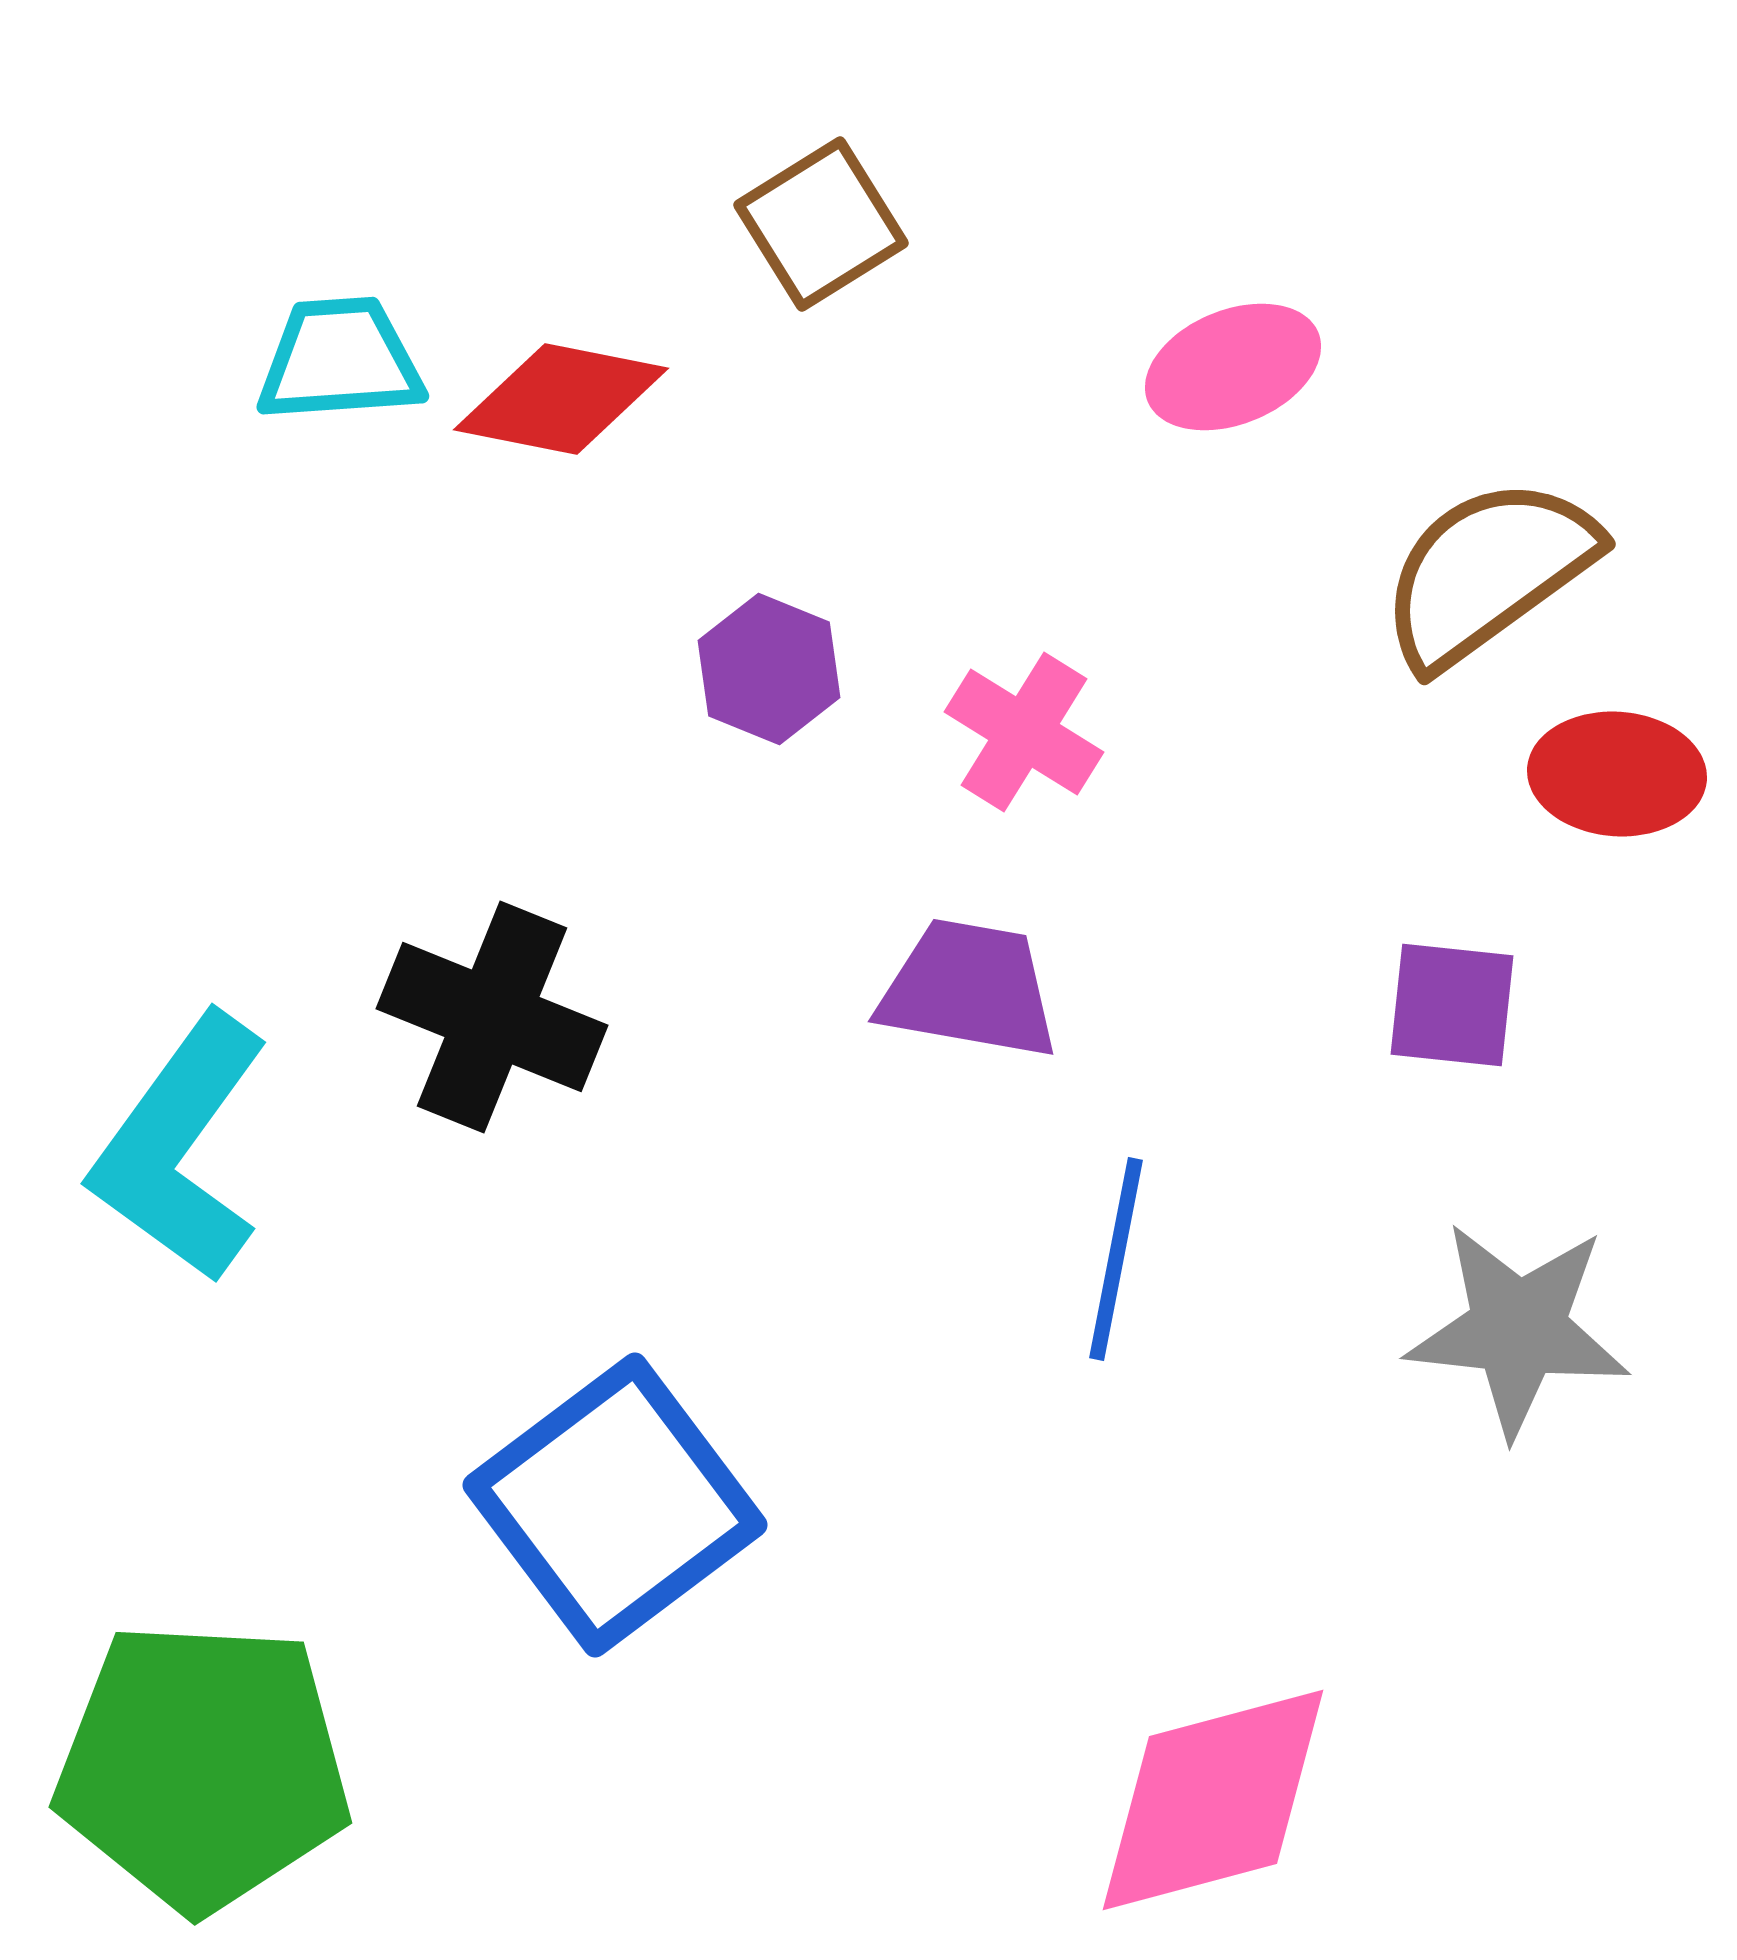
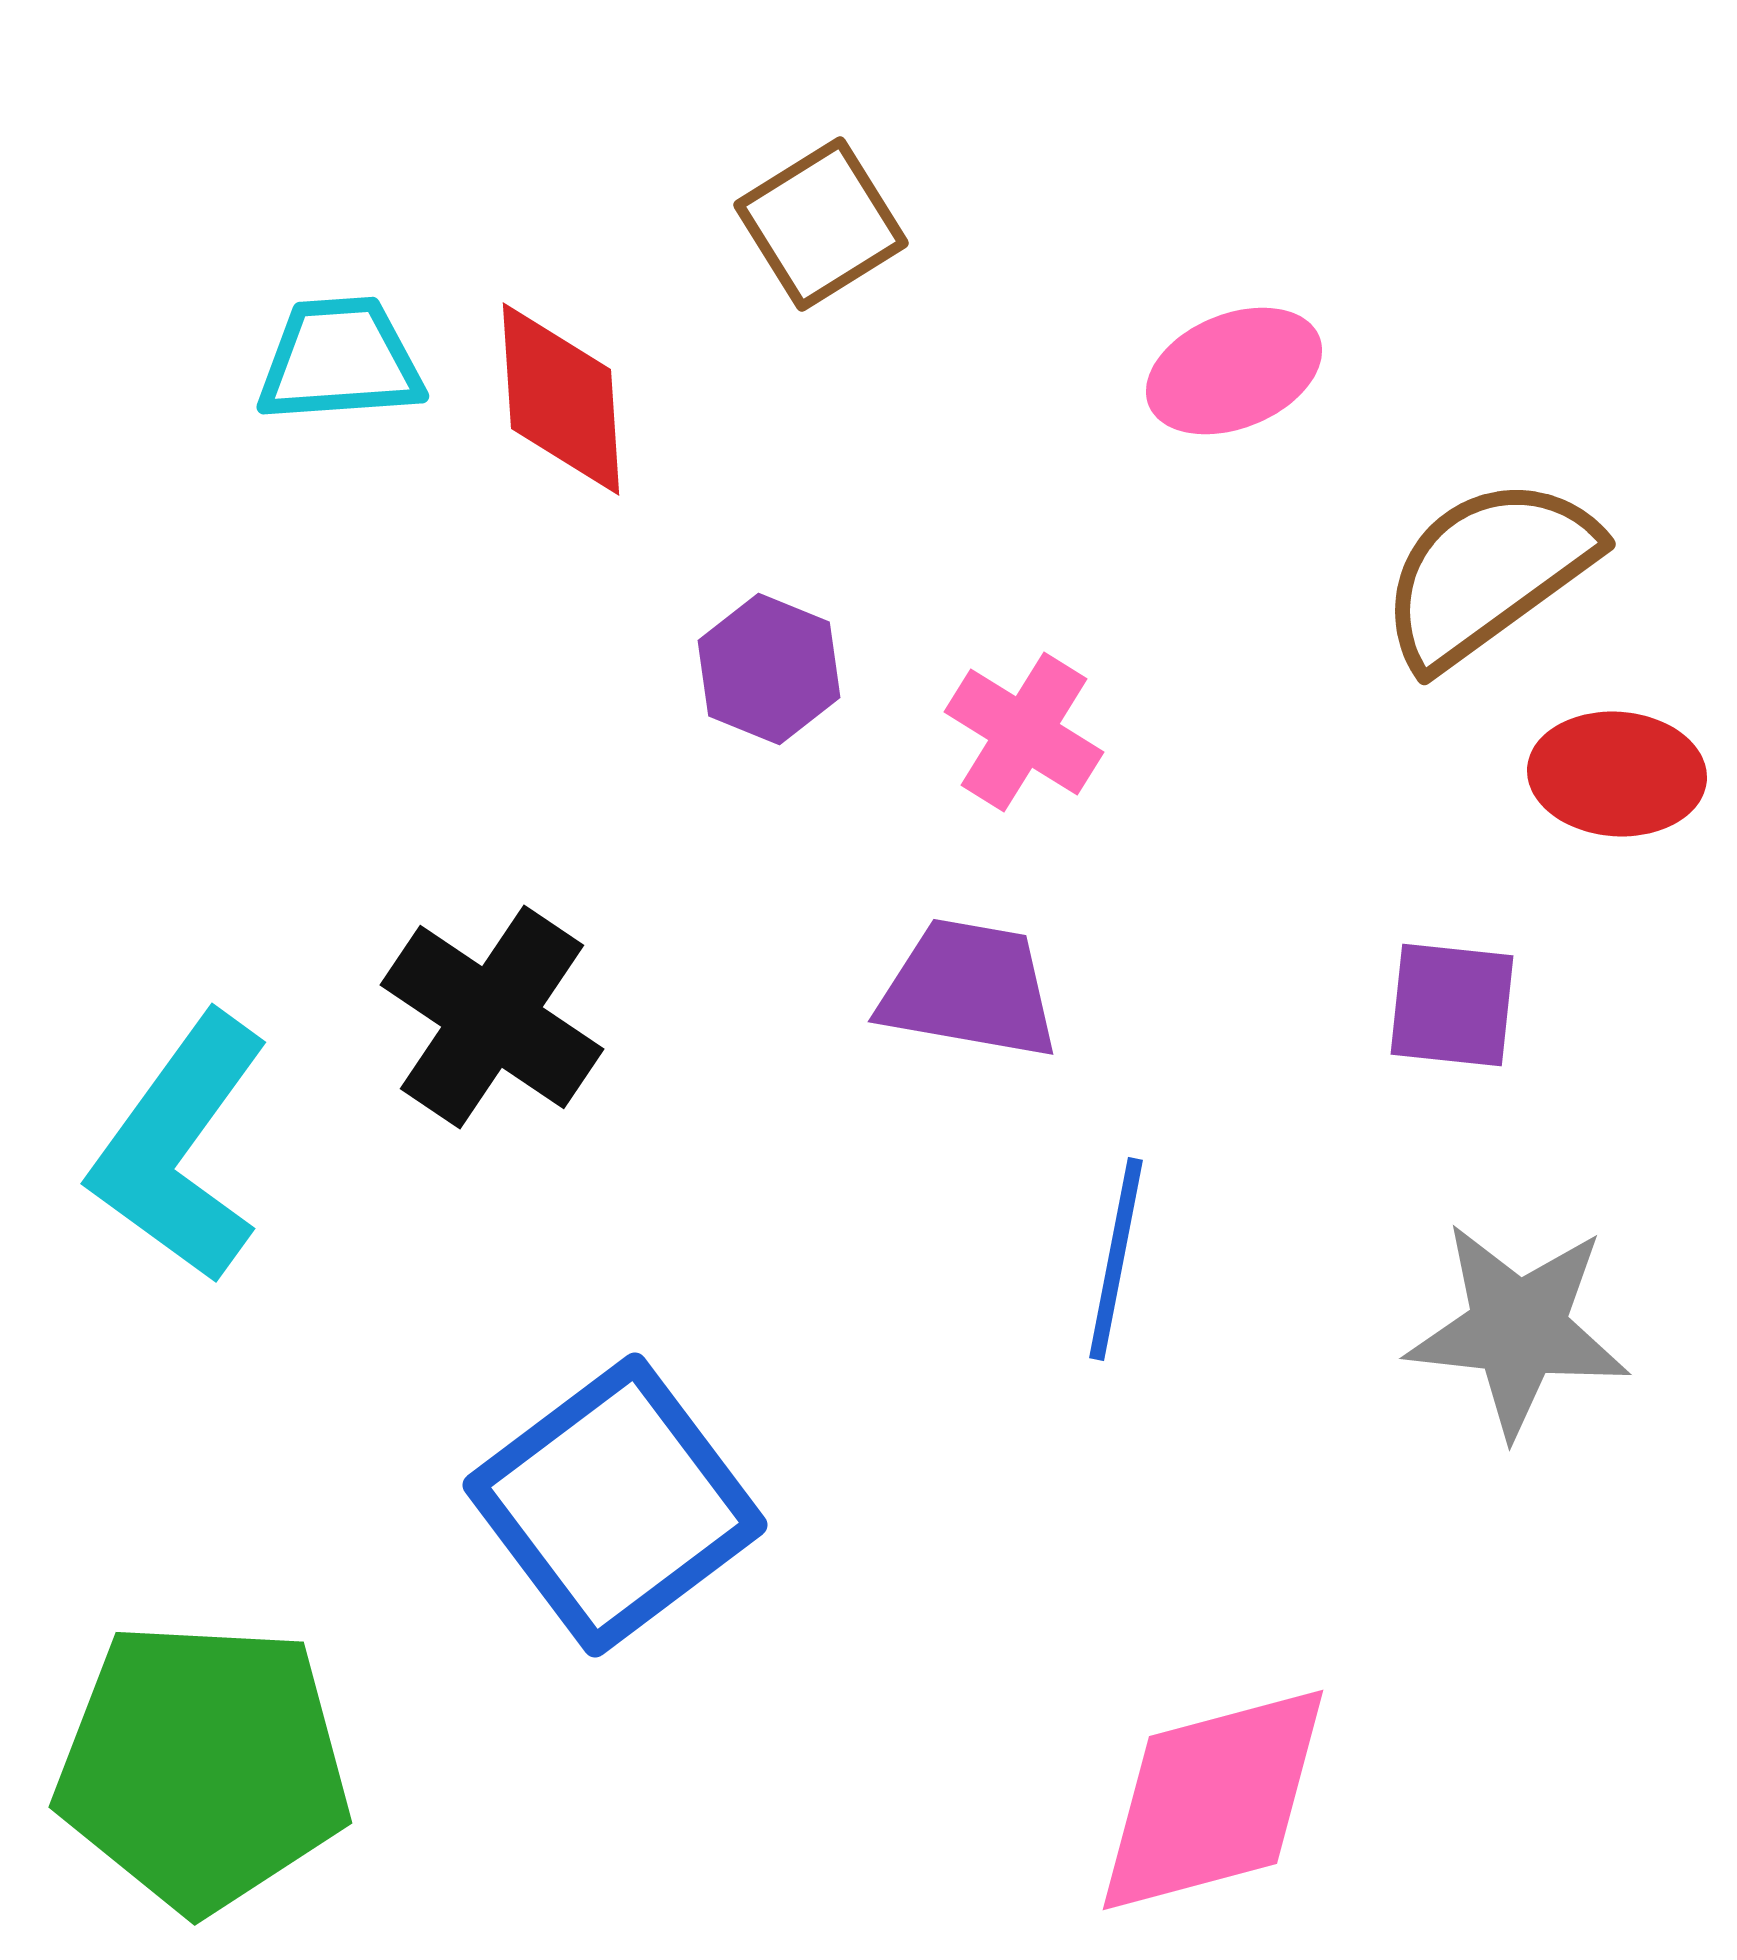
pink ellipse: moved 1 px right, 4 px down
red diamond: rotated 75 degrees clockwise
black cross: rotated 12 degrees clockwise
